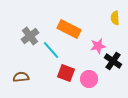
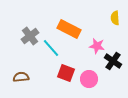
pink star: moved 1 px left; rotated 21 degrees clockwise
cyan line: moved 2 px up
